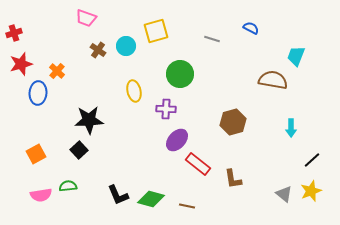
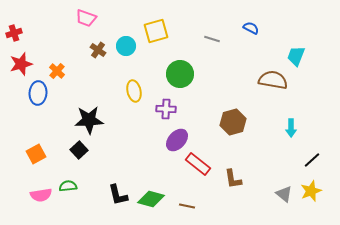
black L-shape: rotated 10 degrees clockwise
